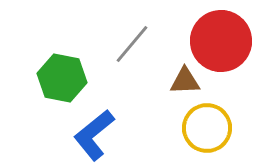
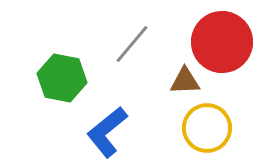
red circle: moved 1 px right, 1 px down
blue L-shape: moved 13 px right, 3 px up
